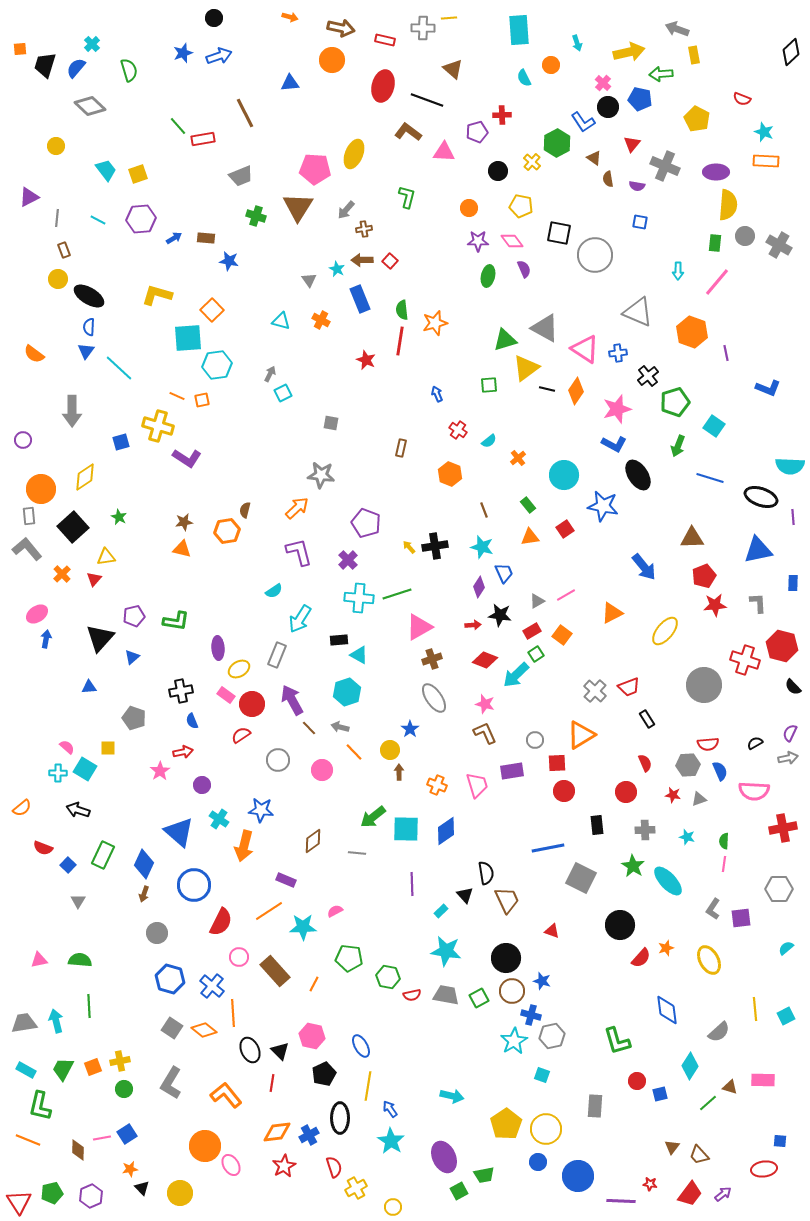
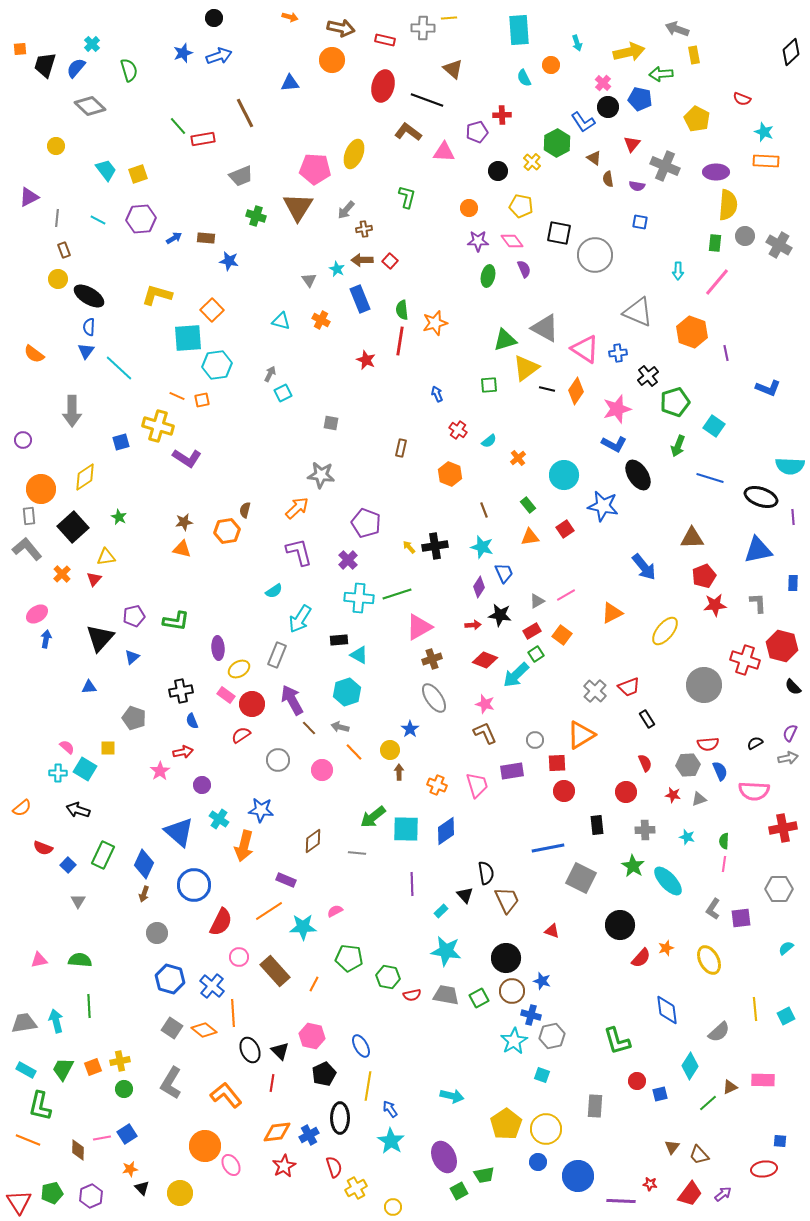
brown triangle at (730, 1087): rotated 42 degrees counterclockwise
